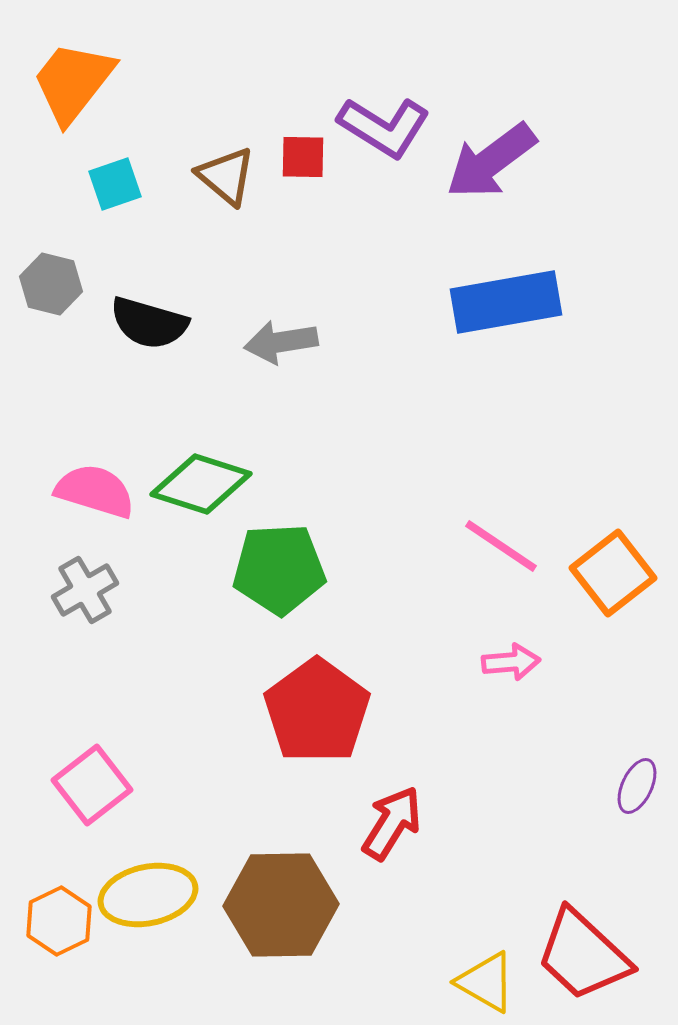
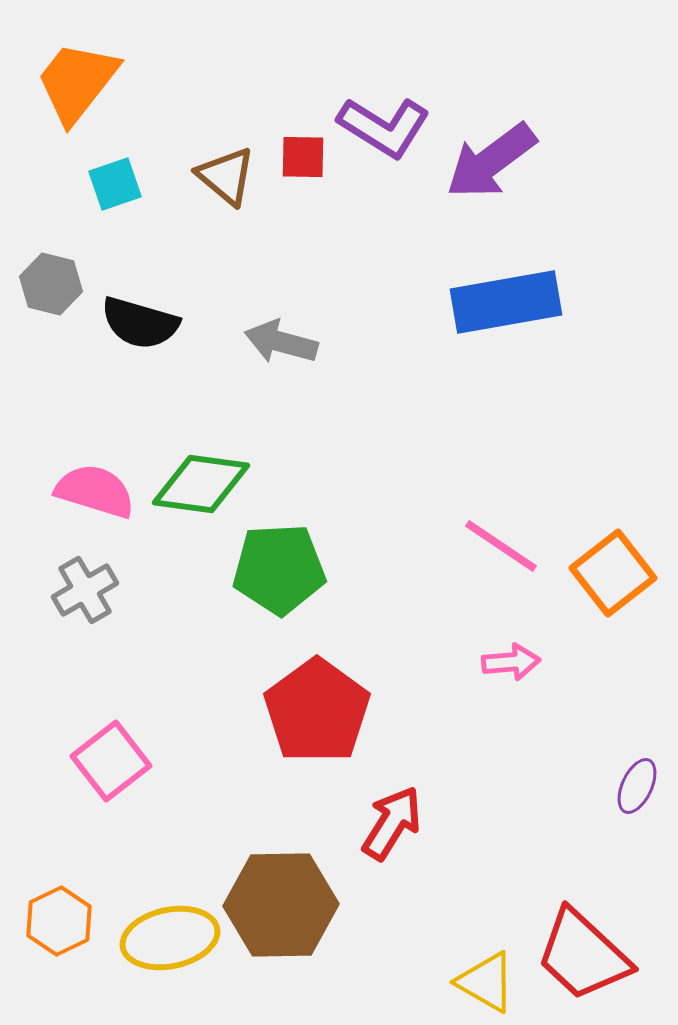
orange trapezoid: moved 4 px right
black semicircle: moved 9 px left
gray arrow: rotated 24 degrees clockwise
green diamond: rotated 10 degrees counterclockwise
pink square: moved 19 px right, 24 px up
yellow ellipse: moved 22 px right, 43 px down
